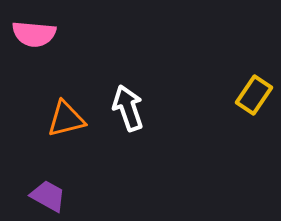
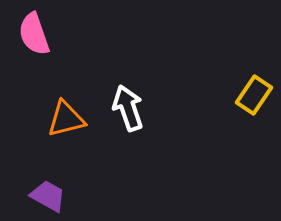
pink semicircle: rotated 66 degrees clockwise
